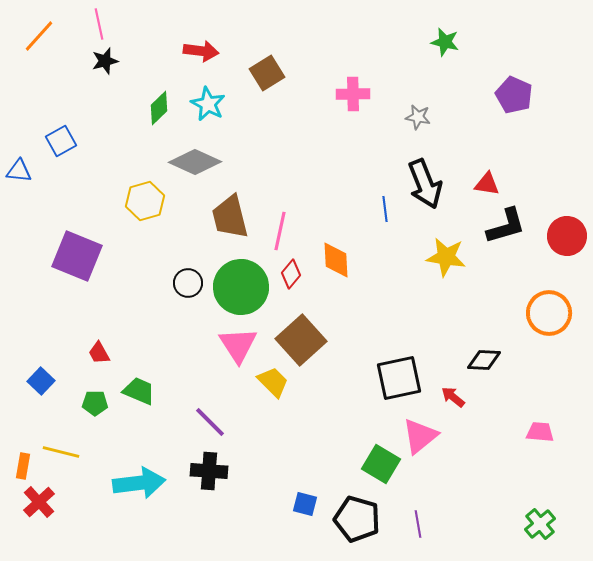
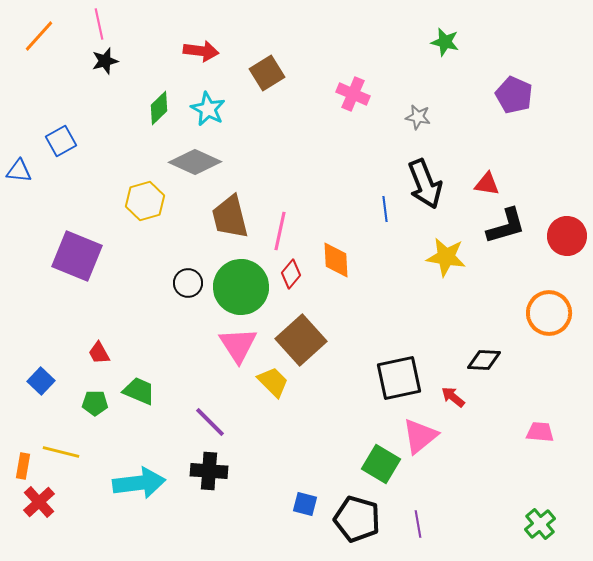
pink cross at (353, 94): rotated 24 degrees clockwise
cyan star at (208, 104): moved 5 px down
